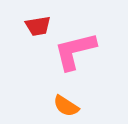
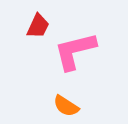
red trapezoid: rotated 56 degrees counterclockwise
